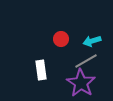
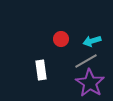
purple star: moved 9 px right
